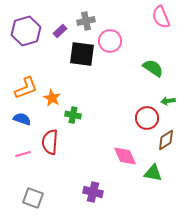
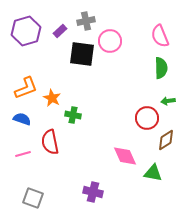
pink semicircle: moved 1 px left, 19 px down
green semicircle: moved 8 px right; rotated 55 degrees clockwise
red semicircle: rotated 15 degrees counterclockwise
